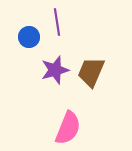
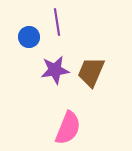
purple star: rotated 8 degrees clockwise
